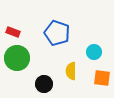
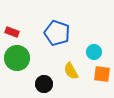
red rectangle: moved 1 px left
yellow semicircle: rotated 30 degrees counterclockwise
orange square: moved 4 px up
